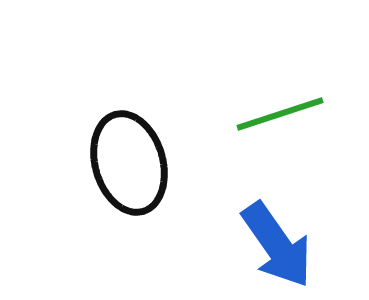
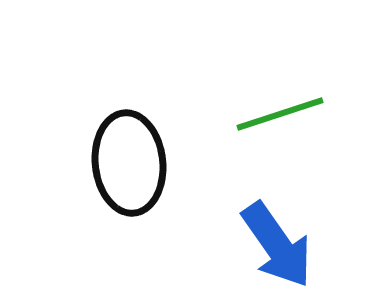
black ellipse: rotated 10 degrees clockwise
